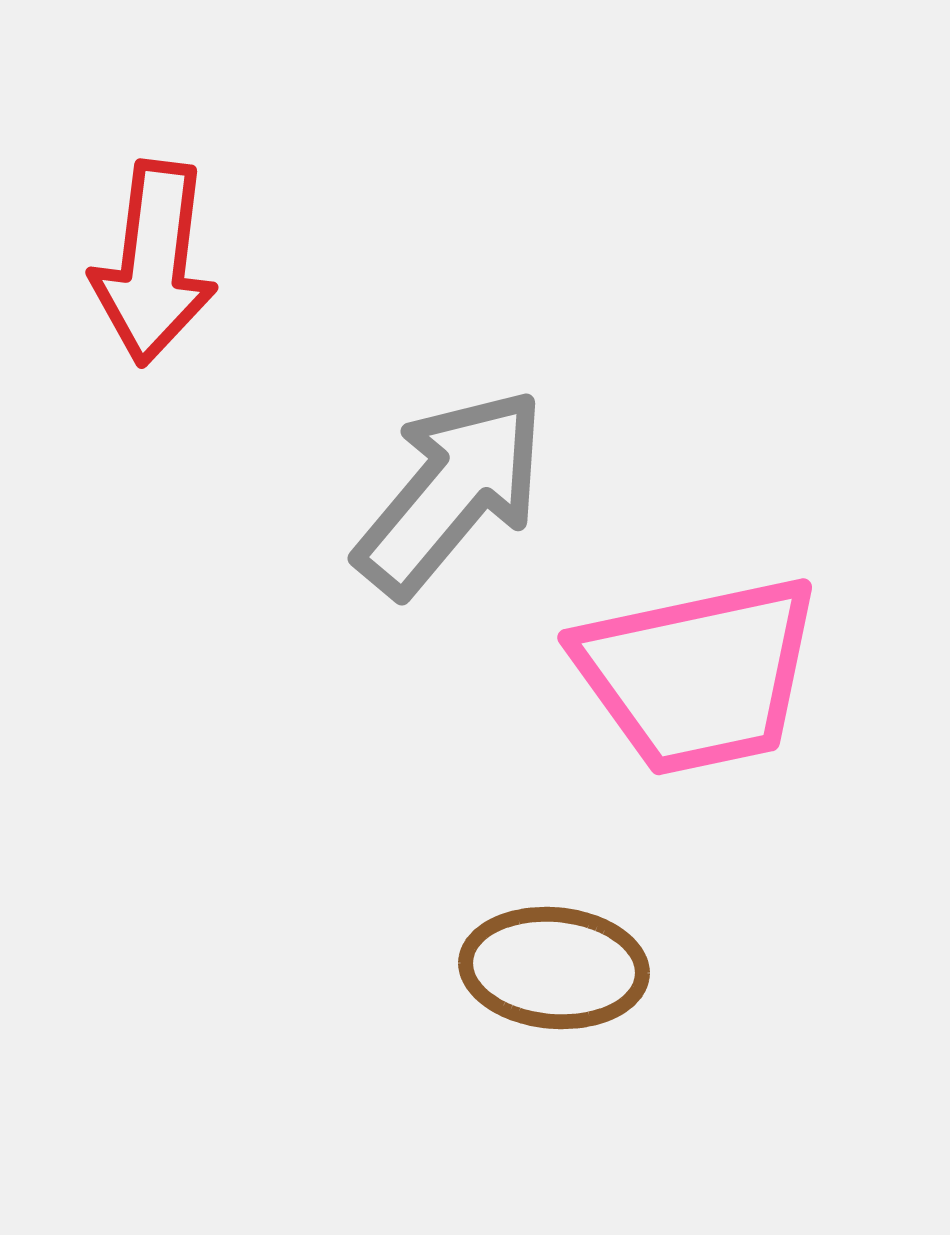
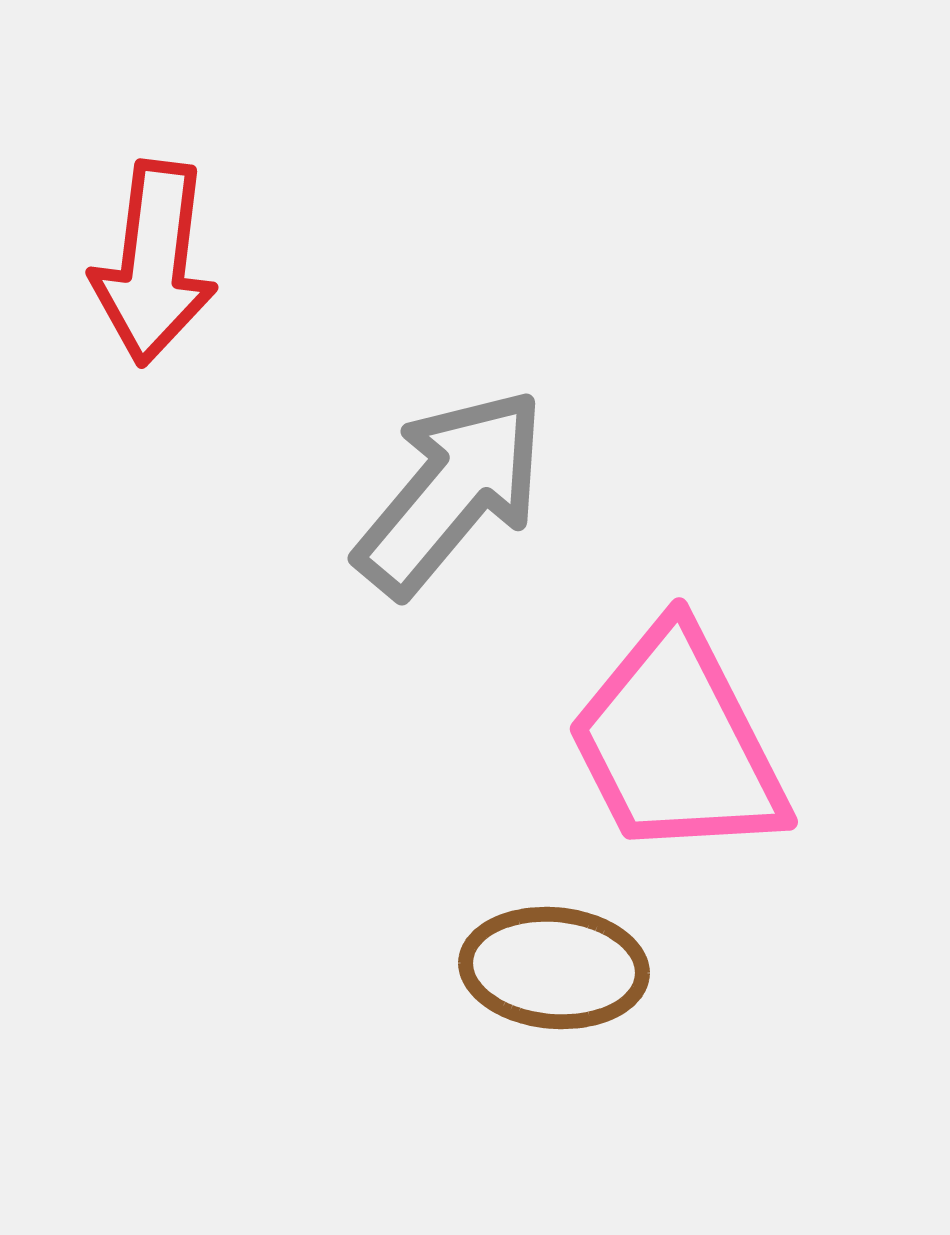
pink trapezoid: moved 21 px left, 68 px down; rotated 75 degrees clockwise
